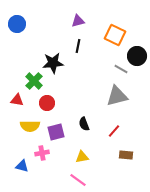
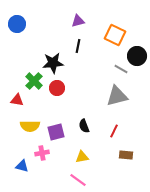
red circle: moved 10 px right, 15 px up
black semicircle: moved 2 px down
red line: rotated 16 degrees counterclockwise
